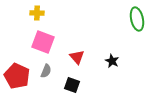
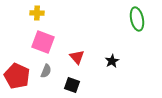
black star: rotated 16 degrees clockwise
